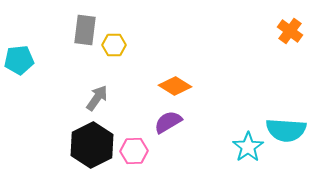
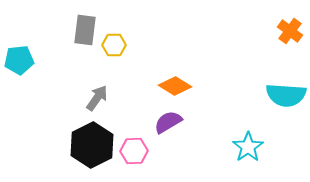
cyan semicircle: moved 35 px up
